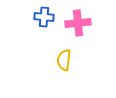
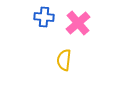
pink cross: rotated 35 degrees counterclockwise
